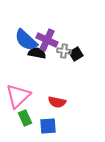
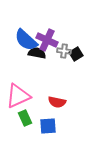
pink triangle: rotated 20 degrees clockwise
